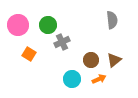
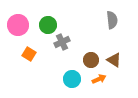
brown triangle: rotated 49 degrees counterclockwise
